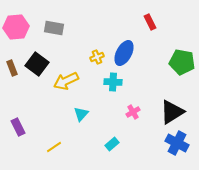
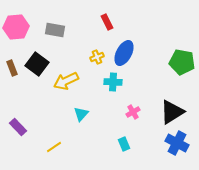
red rectangle: moved 43 px left
gray rectangle: moved 1 px right, 2 px down
purple rectangle: rotated 18 degrees counterclockwise
cyan rectangle: moved 12 px right; rotated 72 degrees counterclockwise
